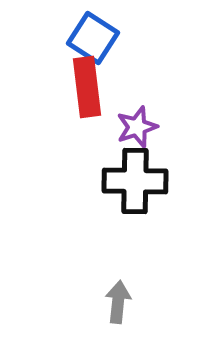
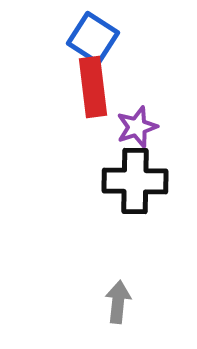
red rectangle: moved 6 px right
